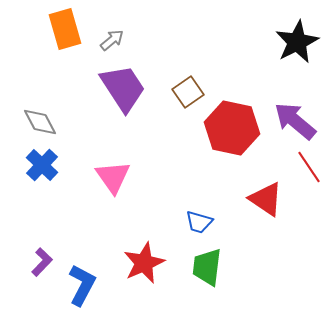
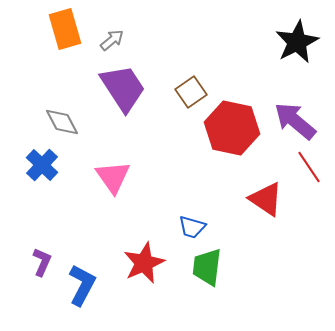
brown square: moved 3 px right
gray diamond: moved 22 px right
blue trapezoid: moved 7 px left, 5 px down
purple L-shape: rotated 20 degrees counterclockwise
